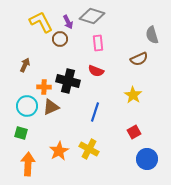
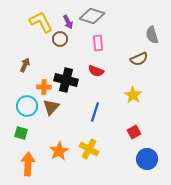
black cross: moved 2 px left, 1 px up
brown triangle: rotated 24 degrees counterclockwise
